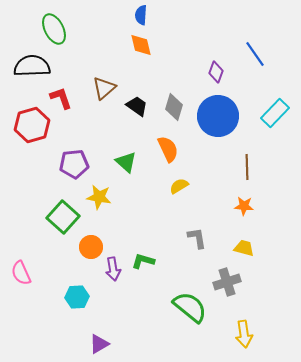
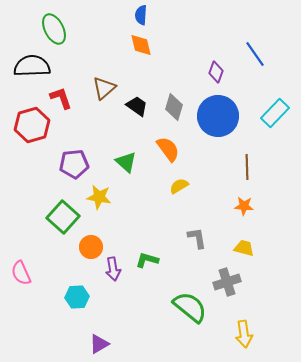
orange semicircle: rotated 12 degrees counterclockwise
green L-shape: moved 4 px right, 1 px up
